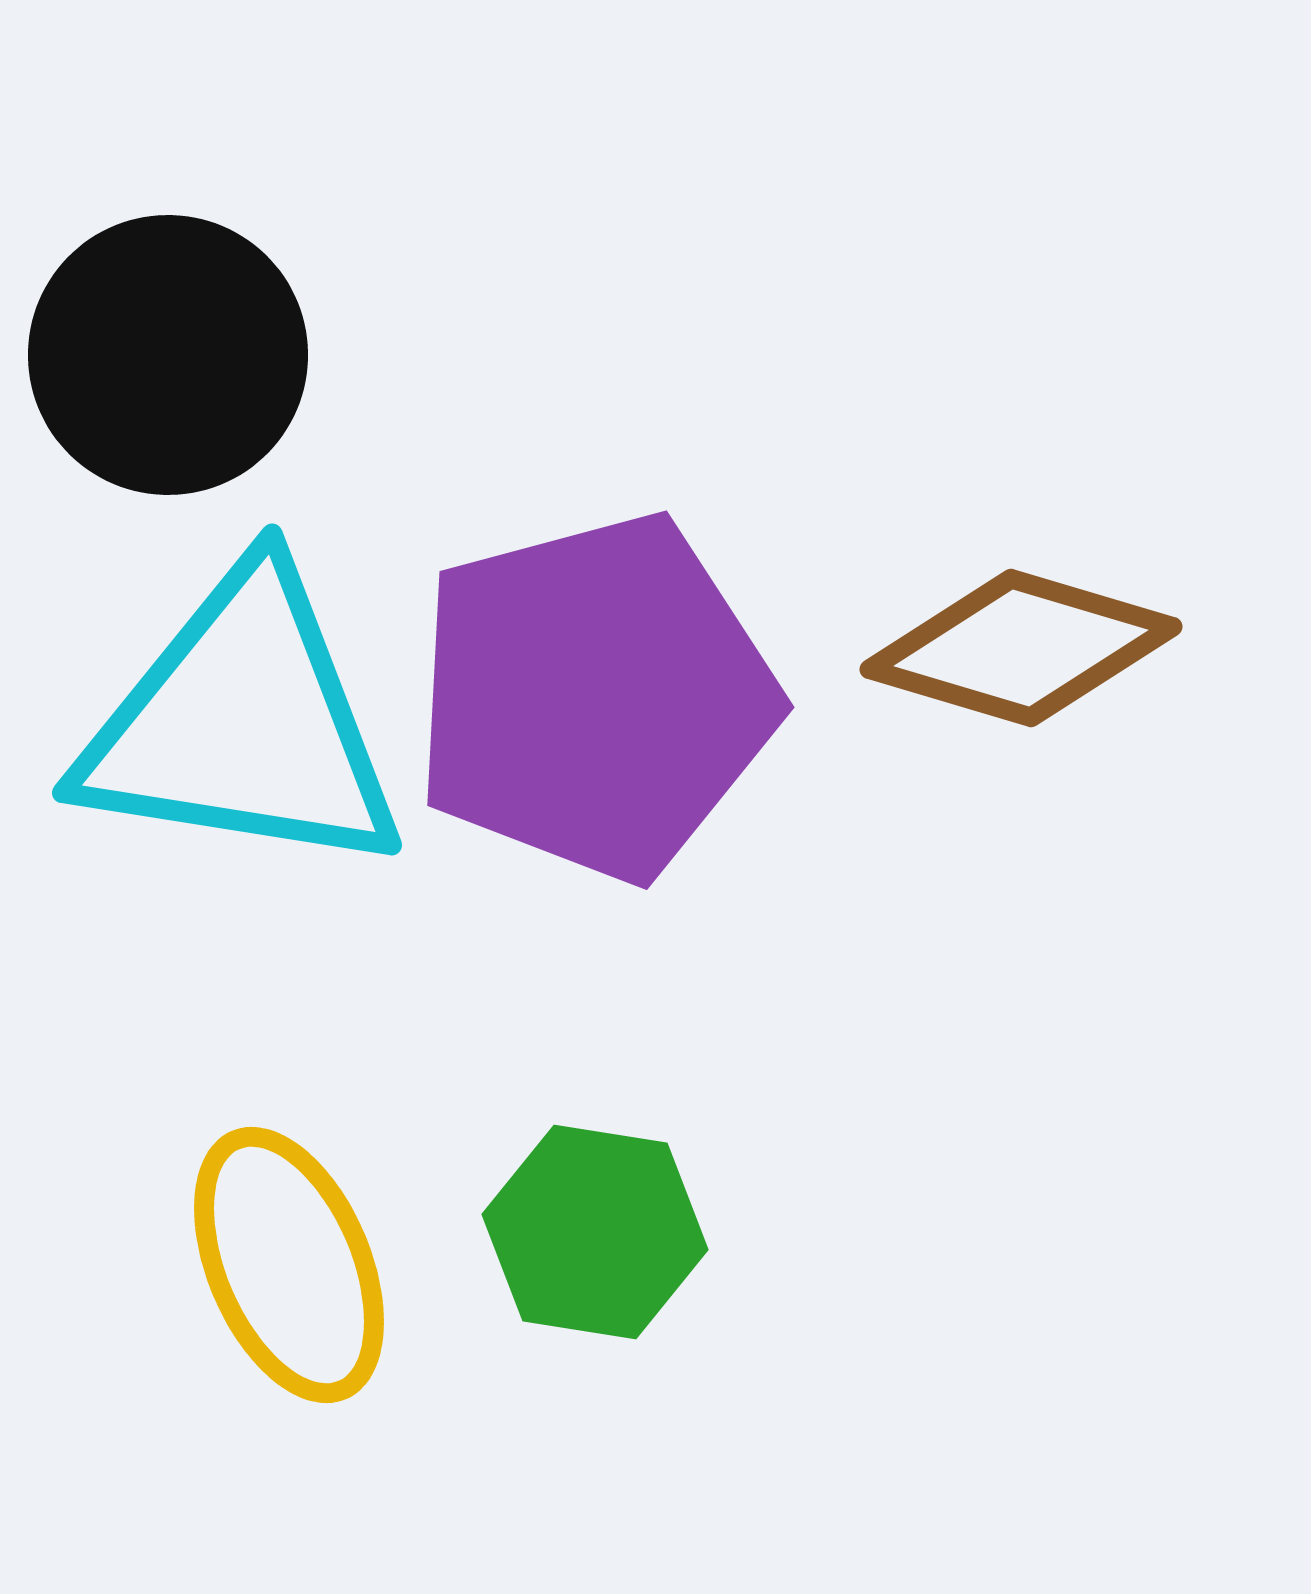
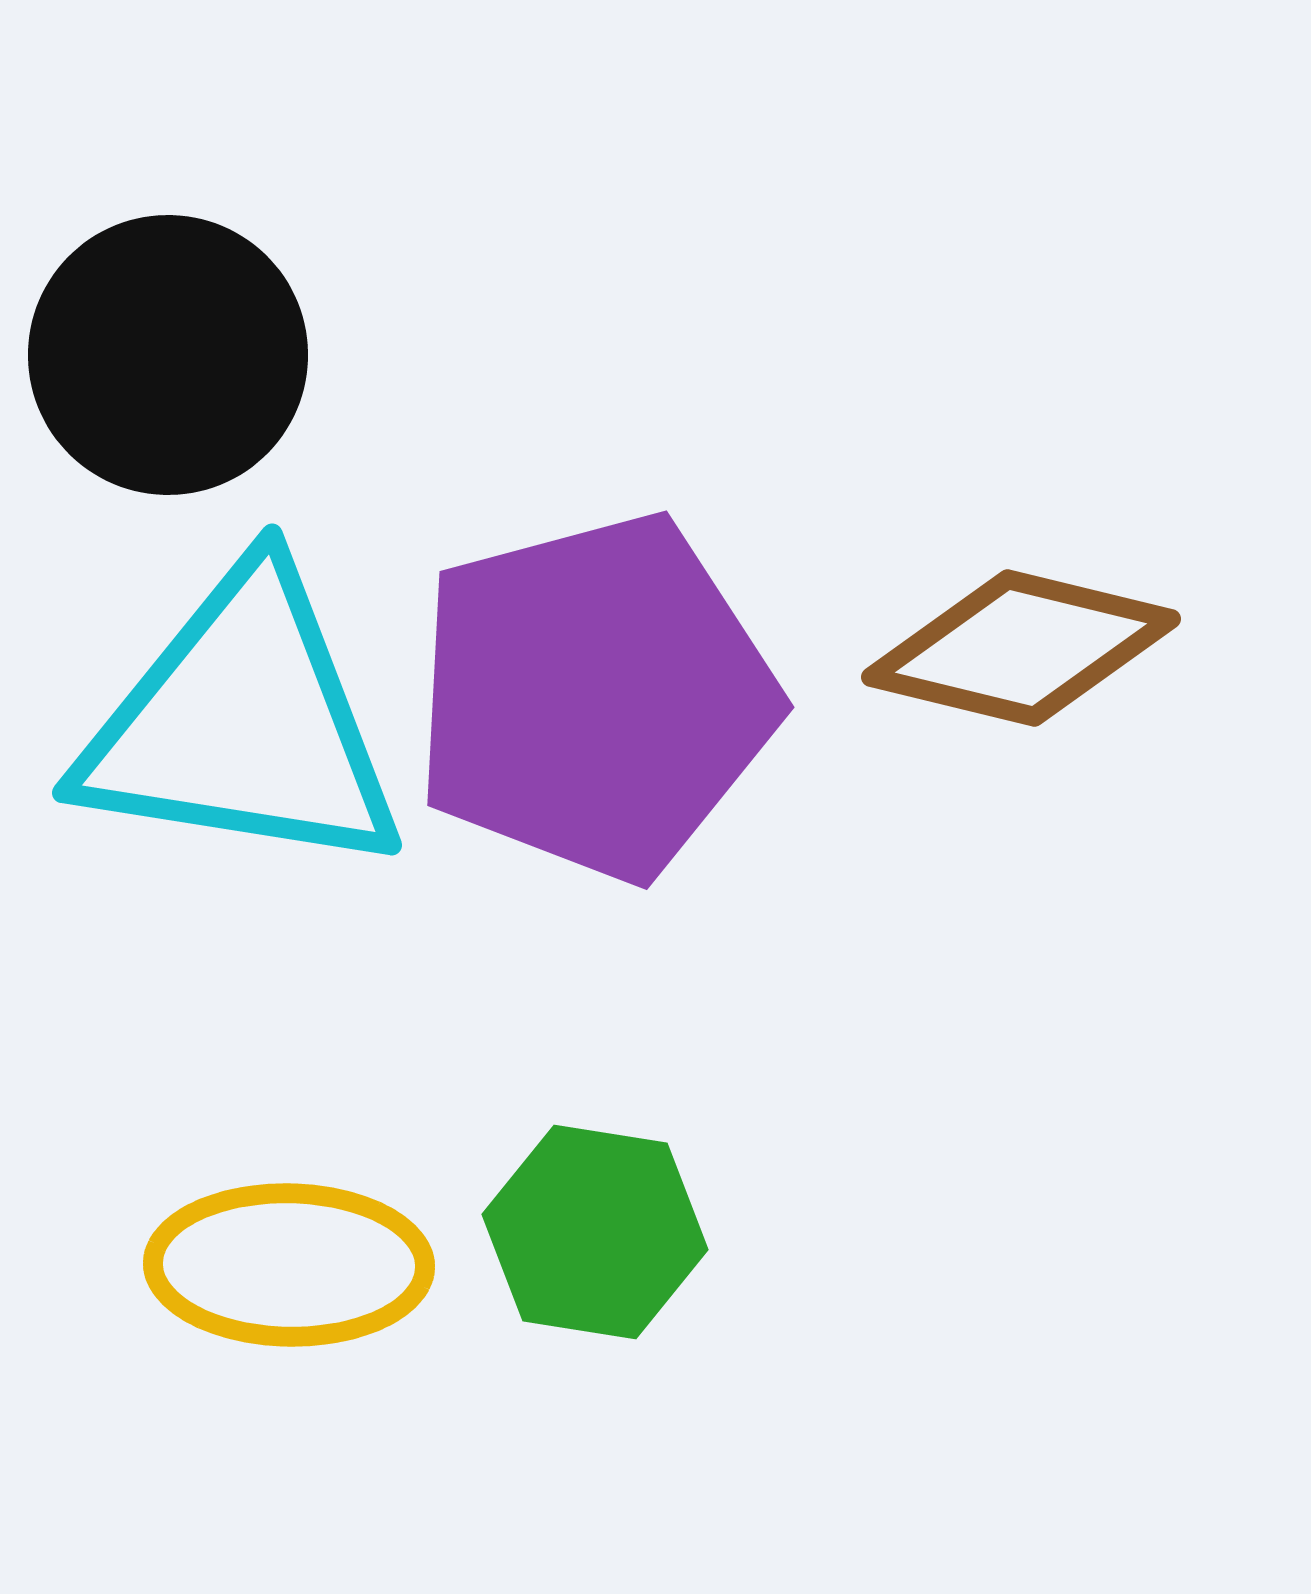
brown diamond: rotated 3 degrees counterclockwise
yellow ellipse: rotated 66 degrees counterclockwise
